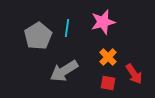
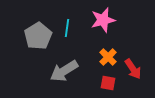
pink star: moved 2 px up
red arrow: moved 1 px left, 5 px up
